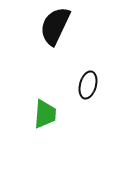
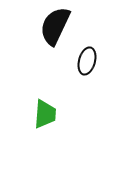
black ellipse: moved 1 px left, 24 px up
